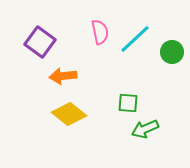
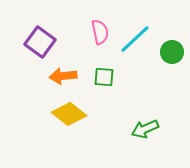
green square: moved 24 px left, 26 px up
